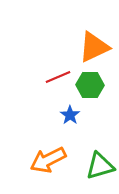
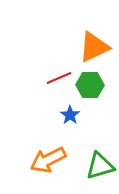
red line: moved 1 px right, 1 px down
